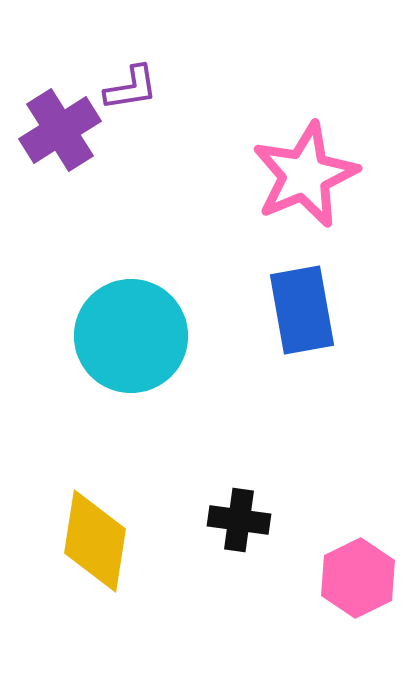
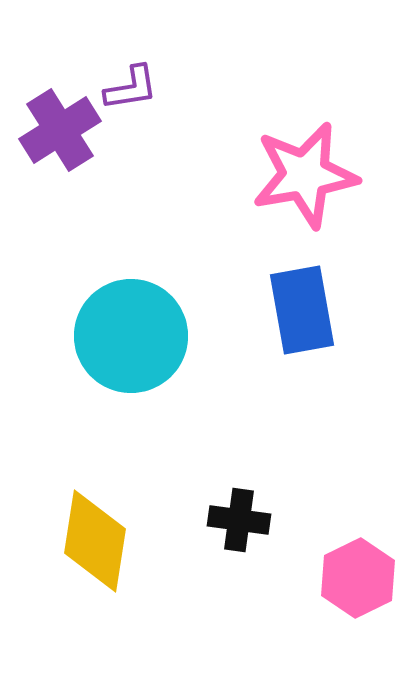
pink star: rotated 13 degrees clockwise
